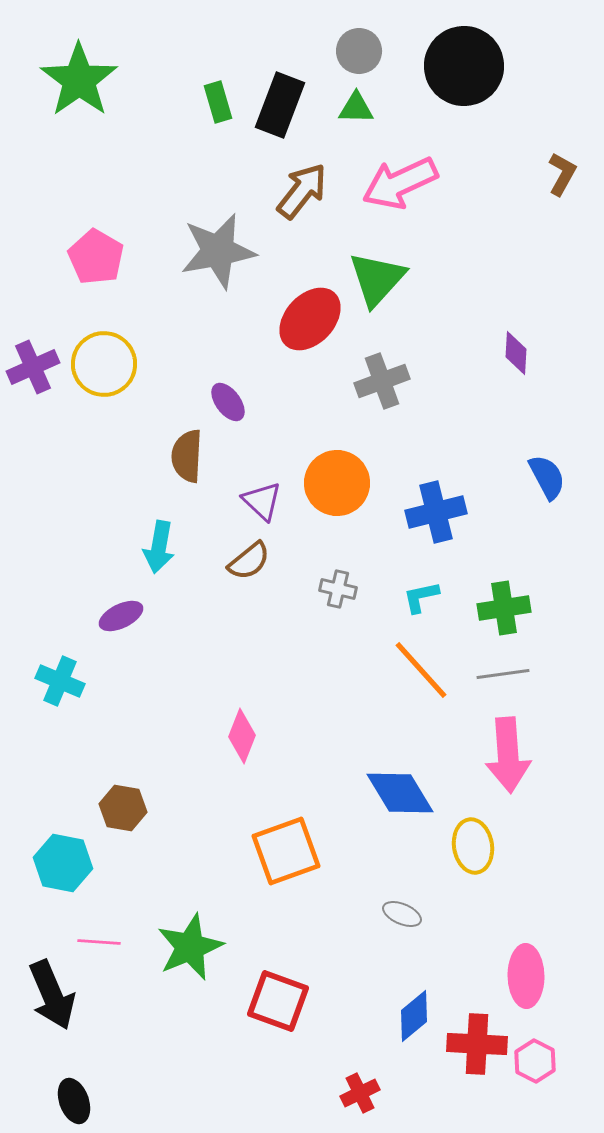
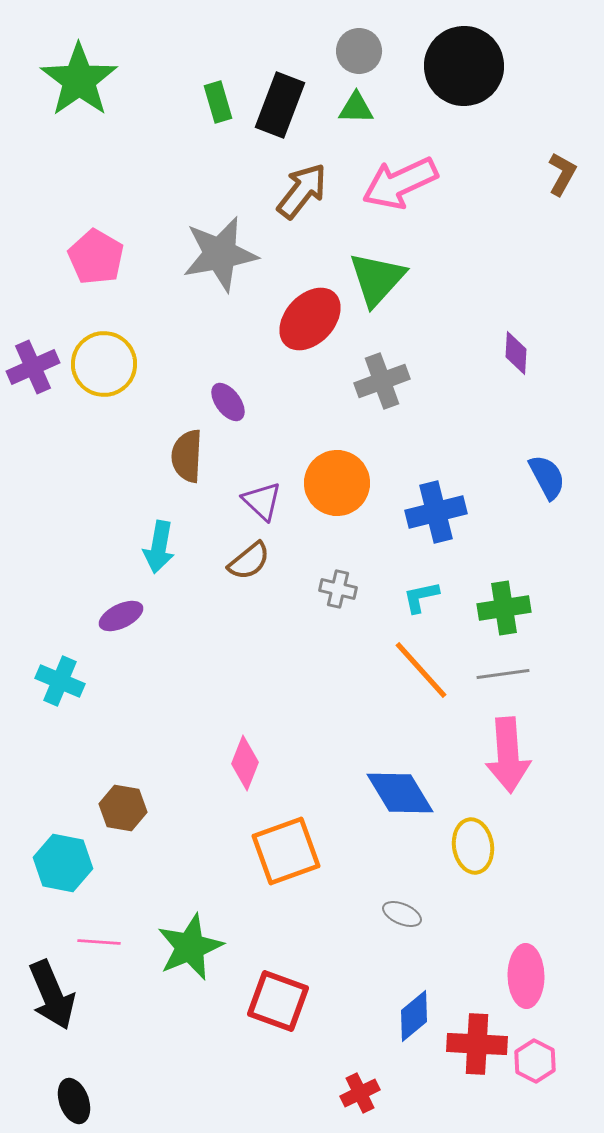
gray star at (218, 251): moved 2 px right, 3 px down
pink diamond at (242, 736): moved 3 px right, 27 px down
